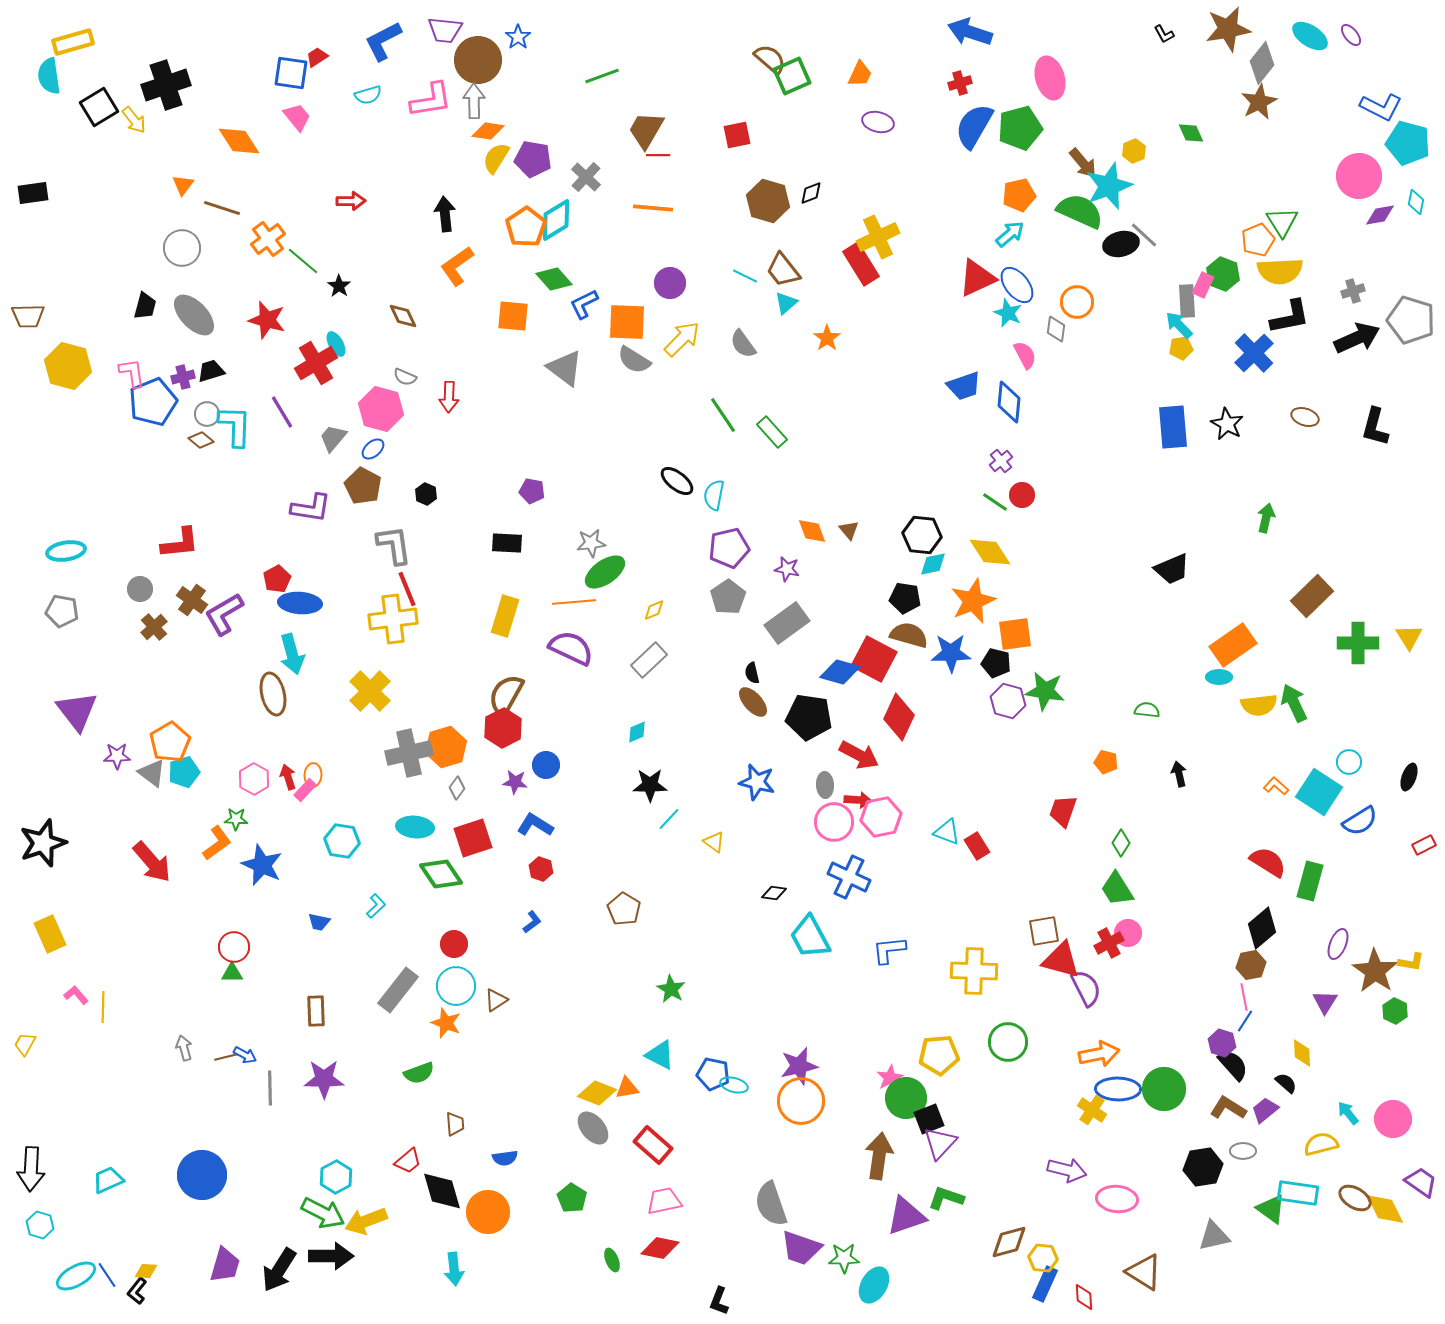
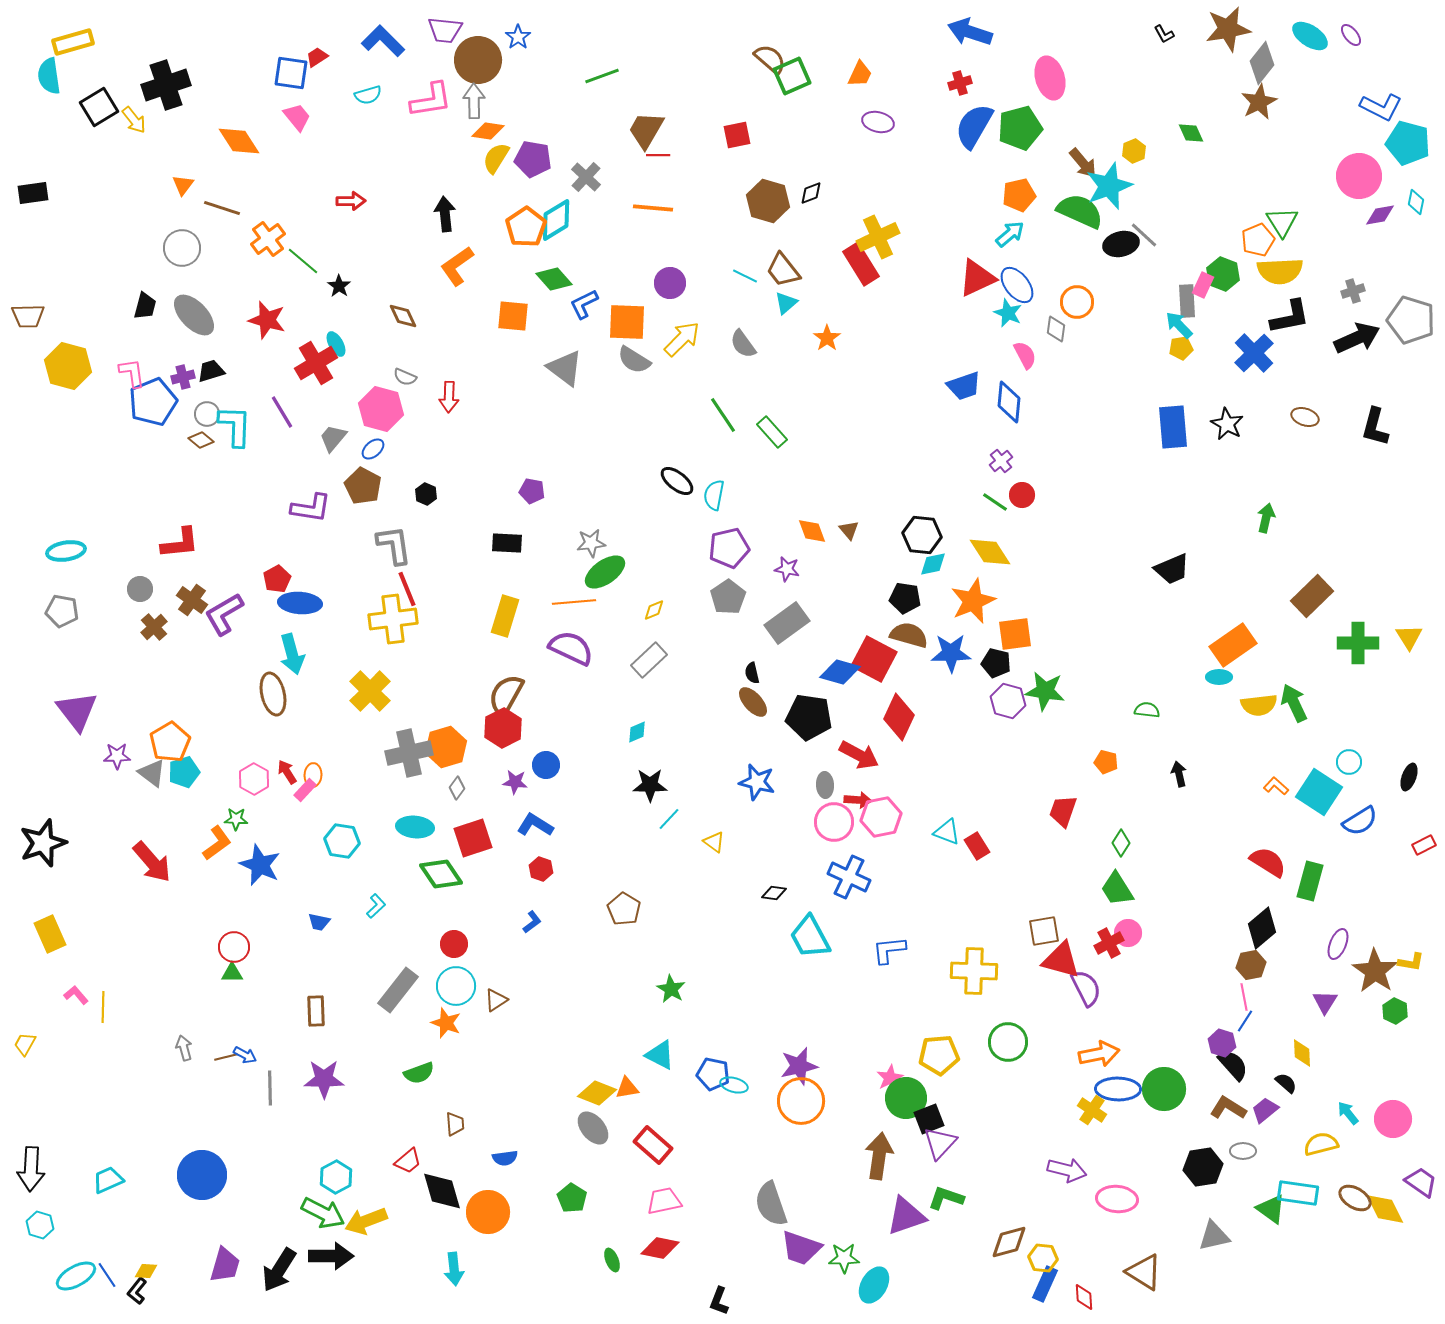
blue L-shape at (383, 41): rotated 72 degrees clockwise
red arrow at (288, 777): moved 1 px left, 5 px up; rotated 15 degrees counterclockwise
blue star at (262, 865): moved 2 px left
